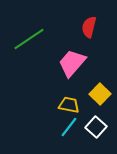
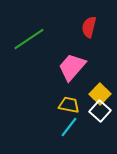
pink trapezoid: moved 4 px down
white square: moved 4 px right, 16 px up
